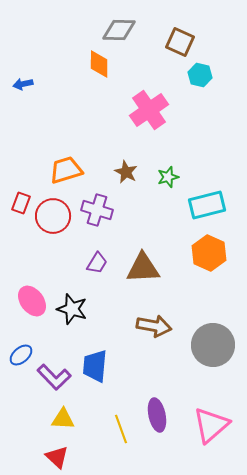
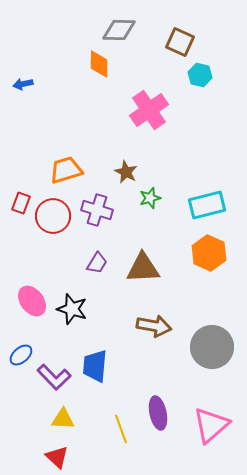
green star: moved 18 px left, 21 px down
gray circle: moved 1 px left, 2 px down
purple ellipse: moved 1 px right, 2 px up
